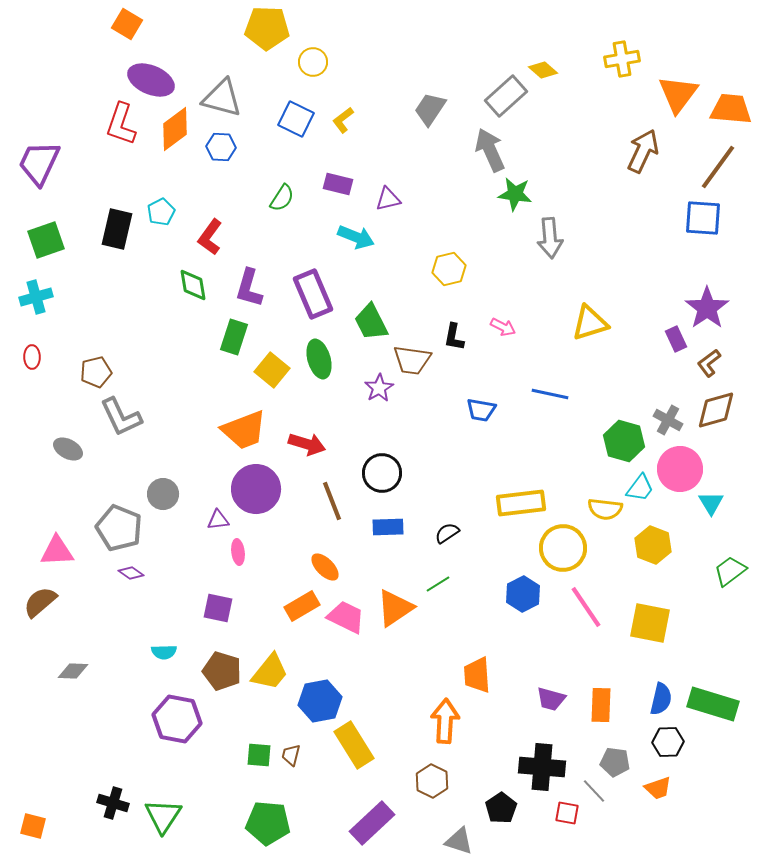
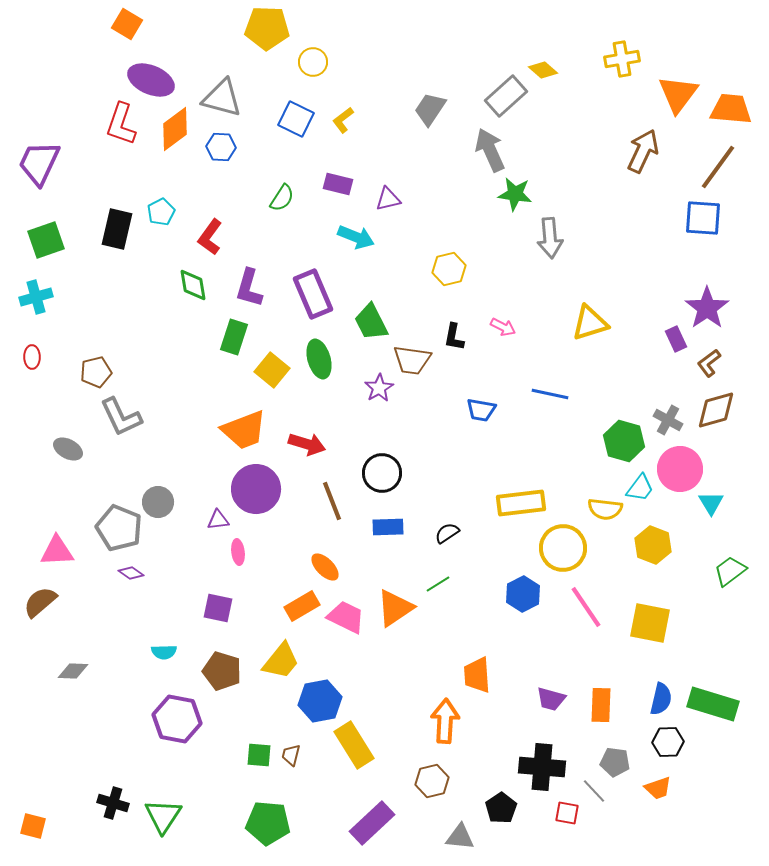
gray circle at (163, 494): moved 5 px left, 8 px down
yellow trapezoid at (270, 672): moved 11 px right, 11 px up
brown hexagon at (432, 781): rotated 20 degrees clockwise
gray triangle at (459, 841): moved 1 px right, 4 px up; rotated 12 degrees counterclockwise
